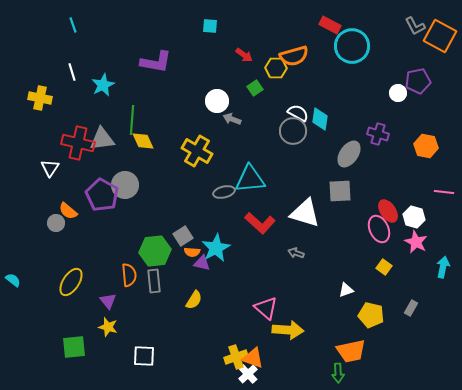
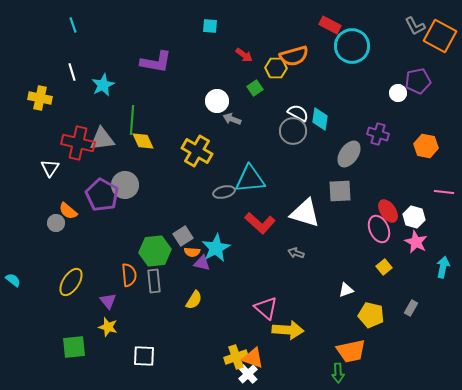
yellow square at (384, 267): rotated 14 degrees clockwise
